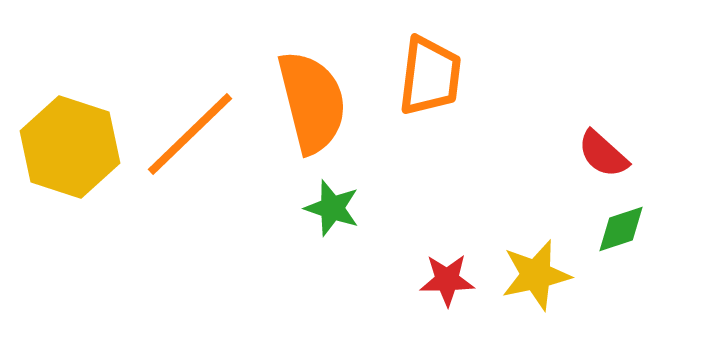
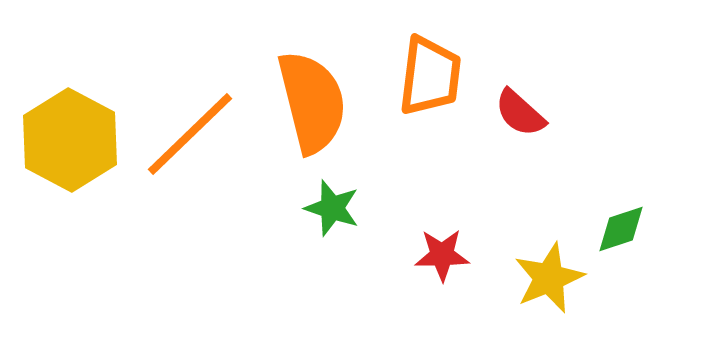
yellow hexagon: moved 7 px up; rotated 10 degrees clockwise
red semicircle: moved 83 px left, 41 px up
yellow star: moved 13 px right, 3 px down; rotated 10 degrees counterclockwise
red star: moved 5 px left, 25 px up
